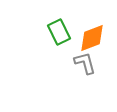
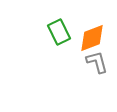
gray L-shape: moved 12 px right, 1 px up
